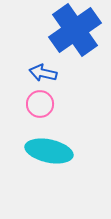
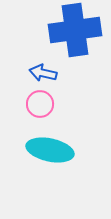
blue cross: rotated 27 degrees clockwise
cyan ellipse: moved 1 px right, 1 px up
